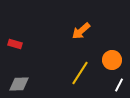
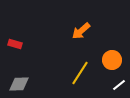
white line: rotated 24 degrees clockwise
